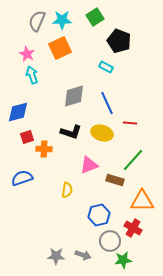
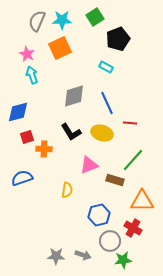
black pentagon: moved 1 px left, 2 px up; rotated 30 degrees clockwise
black L-shape: rotated 40 degrees clockwise
